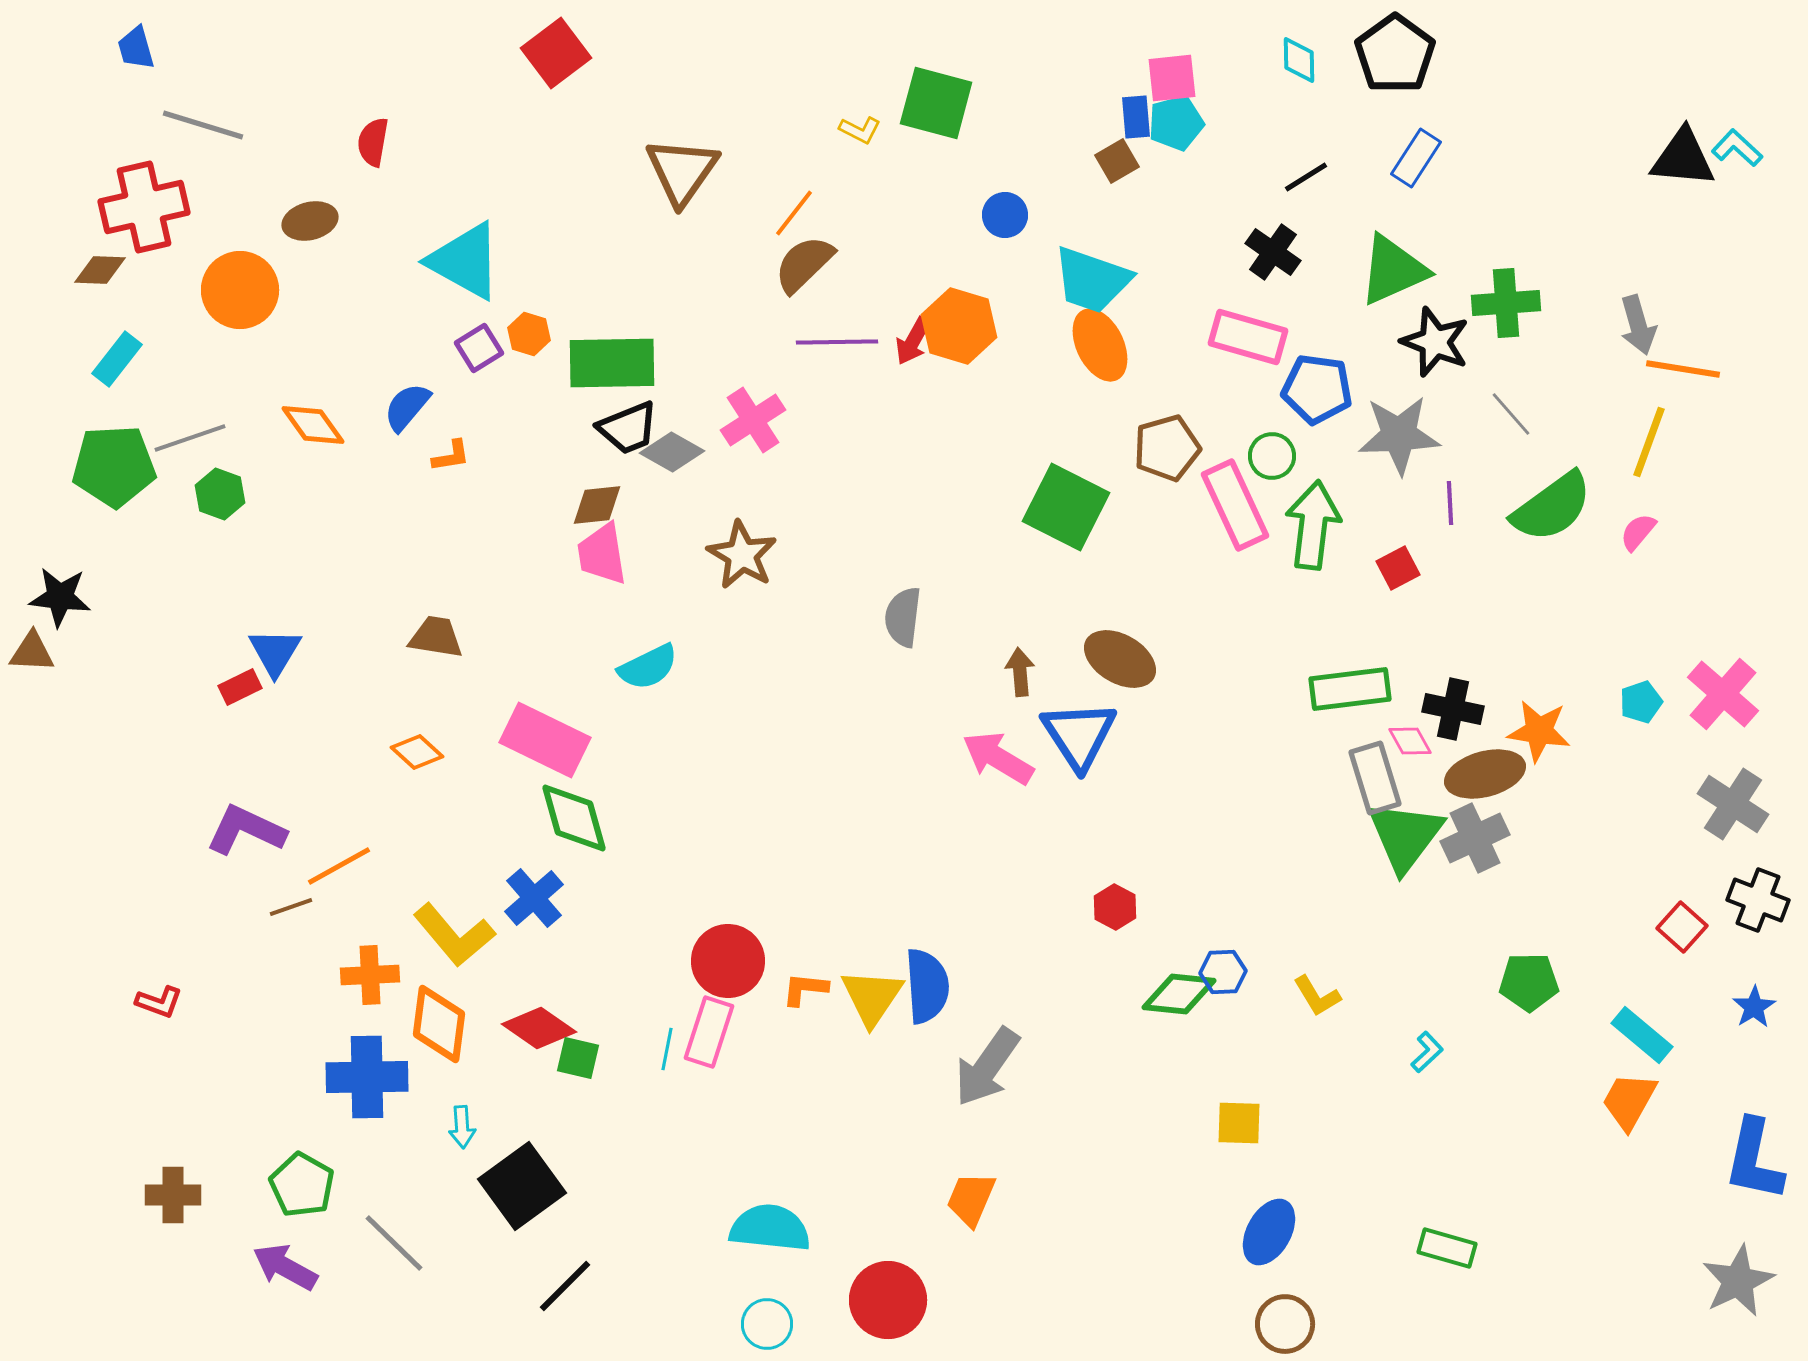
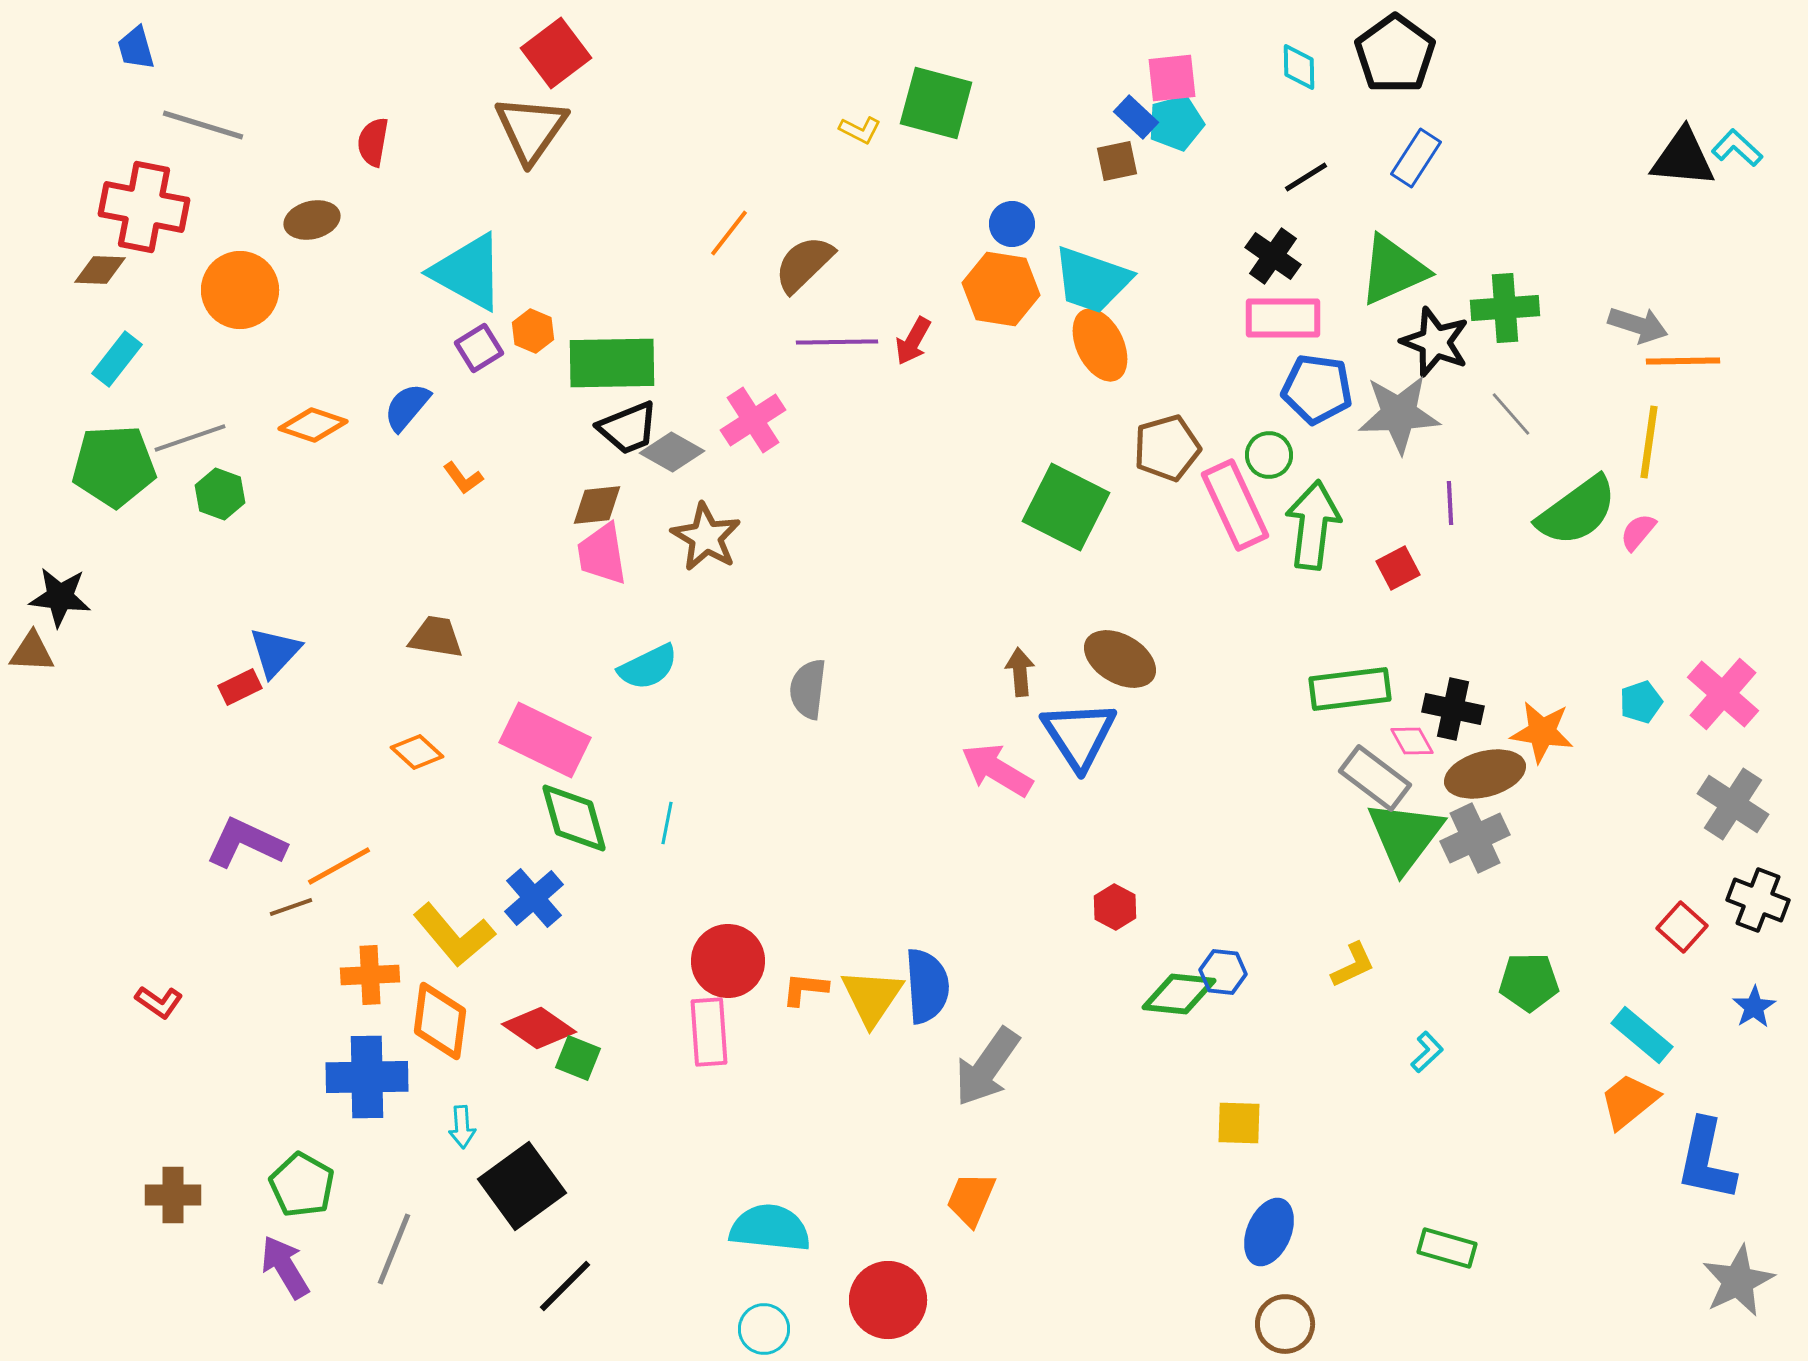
cyan diamond at (1299, 60): moved 7 px down
blue rectangle at (1136, 117): rotated 42 degrees counterclockwise
brown square at (1117, 161): rotated 18 degrees clockwise
brown triangle at (682, 171): moved 151 px left, 42 px up
red cross at (144, 207): rotated 24 degrees clockwise
orange line at (794, 213): moved 65 px left, 20 px down
blue circle at (1005, 215): moved 7 px right, 9 px down
brown ellipse at (310, 221): moved 2 px right, 1 px up
black cross at (1273, 252): moved 4 px down
cyan triangle at (465, 261): moved 3 px right, 11 px down
green cross at (1506, 303): moved 1 px left, 5 px down
gray arrow at (1638, 325): rotated 56 degrees counterclockwise
orange hexagon at (959, 326): moved 42 px right, 37 px up; rotated 8 degrees counterclockwise
orange hexagon at (529, 334): moved 4 px right, 3 px up; rotated 6 degrees clockwise
pink rectangle at (1248, 337): moved 35 px right, 19 px up; rotated 16 degrees counterclockwise
orange line at (1683, 369): moved 8 px up; rotated 10 degrees counterclockwise
orange diamond at (313, 425): rotated 36 degrees counterclockwise
gray star at (1399, 435): moved 21 px up
yellow line at (1649, 442): rotated 12 degrees counterclockwise
orange L-shape at (451, 456): moved 12 px right, 22 px down; rotated 63 degrees clockwise
green circle at (1272, 456): moved 3 px left, 1 px up
green semicircle at (1552, 507): moved 25 px right, 4 px down
brown star at (742, 555): moved 36 px left, 18 px up
gray semicircle at (903, 617): moved 95 px left, 72 px down
blue triangle at (275, 652): rotated 12 degrees clockwise
orange star at (1539, 731): moved 3 px right, 1 px down
pink diamond at (1410, 741): moved 2 px right
pink arrow at (998, 758): moved 1 px left, 12 px down
gray rectangle at (1375, 778): rotated 36 degrees counterclockwise
purple L-shape at (246, 830): moved 13 px down
blue hexagon at (1223, 972): rotated 9 degrees clockwise
yellow L-shape at (1317, 996): moved 36 px right, 31 px up; rotated 84 degrees counterclockwise
red L-shape at (159, 1002): rotated 15 degrees clockwise
orange diamond at (439, 1024): moved 1 px right, 3 px up
pink rectangle at (709, 1032): rotated 22 degrees counterclockwise
cyan line at (667, 1049): moved 226 px up
green square at (578, 1058): rotated 9 degrees clockwise
orange trapezoid at (1629, 1101): rotated 22 degrees clockwise
blue L-shape at (1754, 1160): moved 48 px left
blue ellipse at (1269, 1232): rotated 6 degrees counterclockwise
gray line at (394, 1243): moved 6 px down; rotated 68 degrees clockwise
purple arrow at (285, 1267): rotated 30 degrees clockwise
cyan circle at (767, 1324): moved 3 px left, 5 px down
